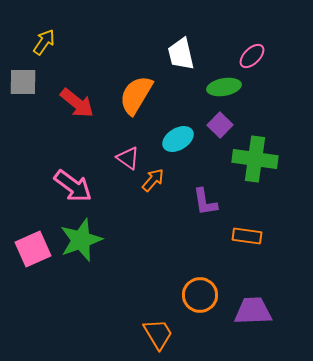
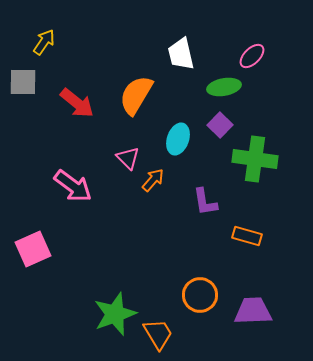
cyan ellipse: rotated 40 degrees counterclockwise
pink triangle: rotated 10 degrees clockwise
orange rectangle: rotated 8 degrees clockwise
green star: moved 34 px right, 74 px down
